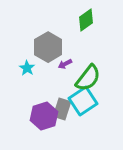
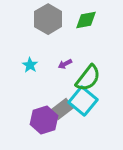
green diamond: rotated 25 degrees clockwise
gray hexagon: moved 28 px up
cyan star: moved 3 px right, 3 px up
cyan square: rotated 16 degrees counterclockwise
gray rectangle: rotated 35 degrees clockwise
purple hexagon: moved 4 px down
